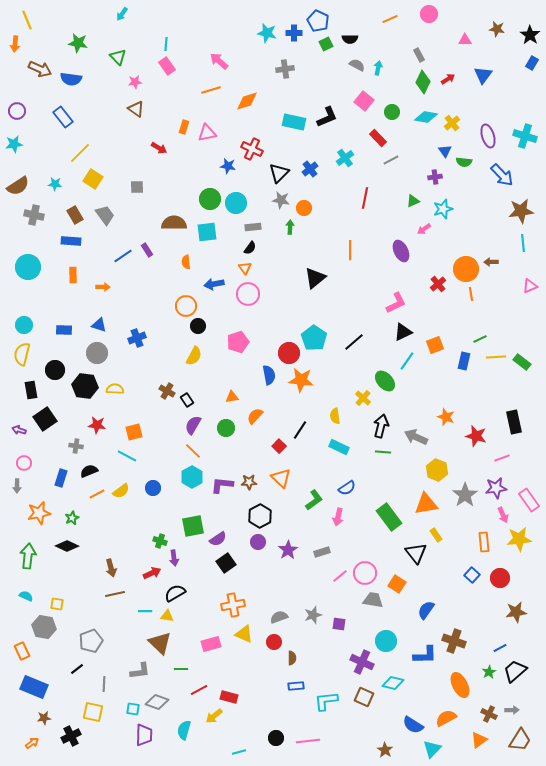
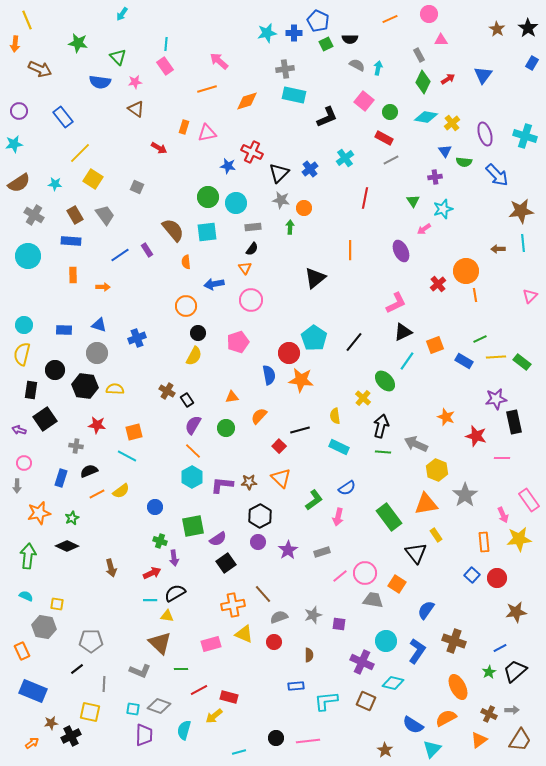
brown star at (497, 29): rotated 21 degrees clockwise
cyan star at (267, 33): rotated 24 degrees counterclockwise
black star at (530, 35): moved 2 px left, 7 px up
pink triangle at (465, 40): moved 24 px left
pink rectangle at (167, 66): moved 2 px left
blue semicircle at (71, 79): moved 29 px right, 3 px down
orange line at (211, 90): moved 4 px left, 1 px up
purple circle at (17, 111): moved 2 px right
green circle at (392, 112): moved 2 px left
cyan rectangle at (294, 122): moved 27 px up
purple ellipse at (488, 136): moved 3 px left, 2 px up
red rectangle at (378, 138): moved 6 px right; rotated 18 degrees counterclockwise
red cross at (252, 149): moved 3 px down
blue arrow at (502, 175): moved 5 px left
brown semicircle at (18, 186): moved 1 px right, 3 px up
gray square at (137, 187): rotated 24 degrees clockwise
green circle at (210, 199): moved 2 px left, 2 px up
green triangle at (413, 201): rotated 40 degrees counterclockwise
gray cross at (34, 215): rotated 18 degrees clockwise
brown semicircle at (174, 223): moved 1 px left, 7 px down; rotated 50 degrees clockwise
black semicircle at (250, 248): moved 2 px right, 1 px down
blue line at (123, 256): moved 3 px left, 1 px up
brown arrow at (491, 262): moved 7 px right, 13 px up
cyan circle at (28, 267): moved 11 px up
orange circle at (466, 269): moved 2 px down
pink triangle at (530, 286): moved 10 px down; rotated 21 degrees counterclockwise
pink circle at (248, 294): moved 3 px right, 6 px down
orange line at (471, 294): moved 4 px right, 1 px down
black circle at (198, 326): moved 7 px down
black line at (354, 342): rotated 10 degrees counterclockwise
blue rectangle at (464, 361): rotated 72 degrees counterclockwise
black rectangle at (31, 390): rotated 18 degrees clockwise
orange semicircle at (255, 416): moved 4 px right
black line at (300, 430): rotated 42 degrees clockwise
gray arrow at (416, 437): moved 7 px down
pink line at (502, 458): rotated 21 degrees clockwise
blue circle at (153, 488): moved 2 px right, 19 px down
purple star at (496, 488): moved 89 px up
red circle at (500, 578): moved 3 px left
brown line at (115, 594): moved 148 px right; rotated 60 degrees clockwise
cyan line at (145, 611): moved 5 px right, 11 px up
gray pentagon at (91, 641): rotated 20 degrees clockwise
blue L-shape at (425, 655): moved 8 px left, 4 px up; rotated 55 degrees counterclockwise
brown semicircle at (292, 658): moved 17 px right, 3 px up
gray L-shape at (140, 671): rotated 30 degrees clockwise
orange ellipse at (460, 685): moved 2 px left, 2 px down
blue rectangle at (34, 687): moved 1 px left, 4 px down
brown square at (364, 697): moved 2 px right, 4 px down
gray diamond at (157, 702): moved 2 px right, 4 px down
yellow square at (93, 712): moved 3 px left
brown star at (44, 718): moved 7 px right, 5 px down
